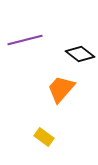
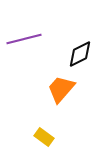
purple line: moved 1 px left, 1 px up
black diamond: rotated 64 degrees counterclockwise
